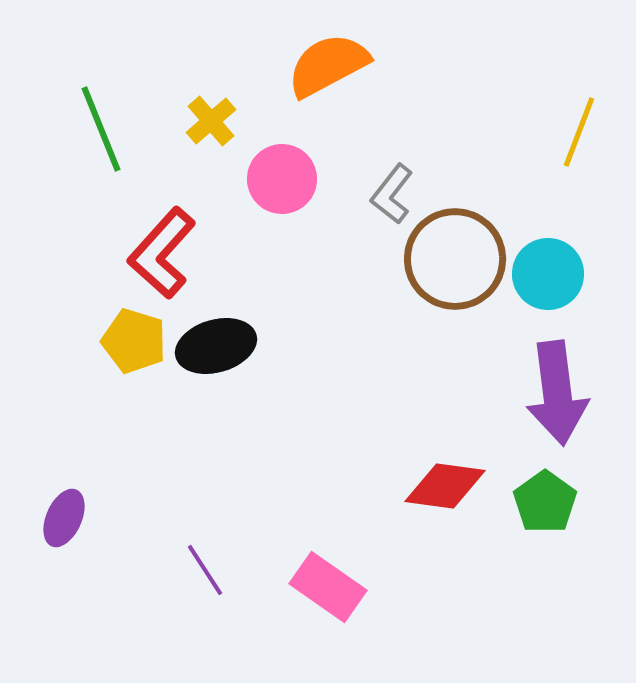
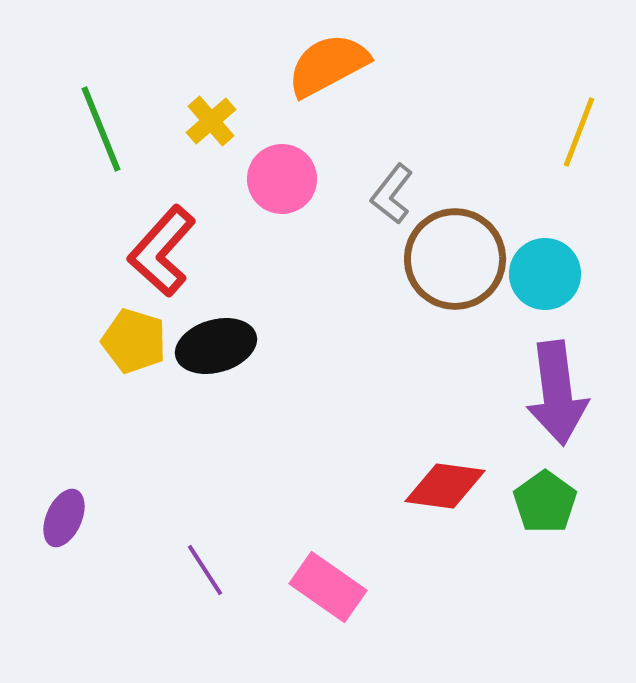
red L-shape: moved 2 px up
cyan circle: moved 3 px left
